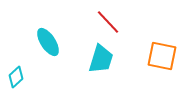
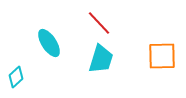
red line: moved 9 px left, 1 px down
cyan ellipse: moved 1 px right, 1 px down
orange square: rotated 12 degrees counterclockwise
